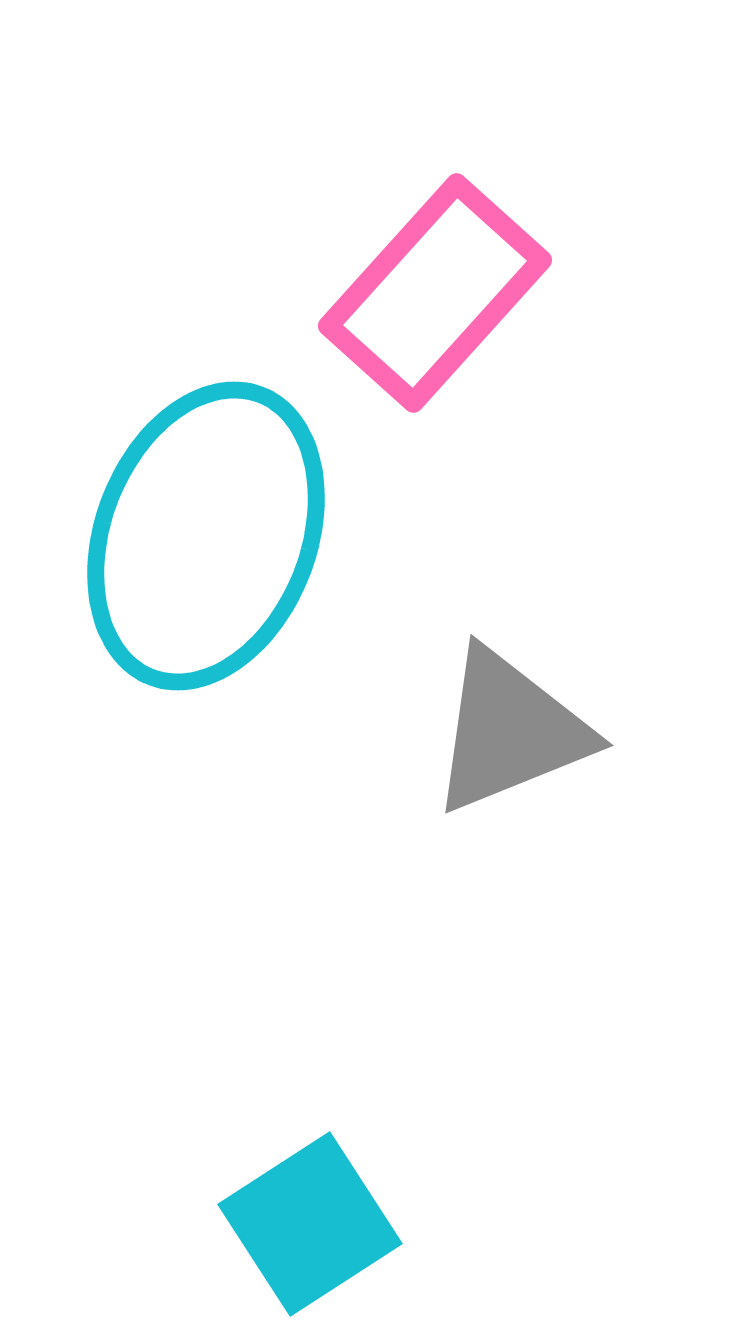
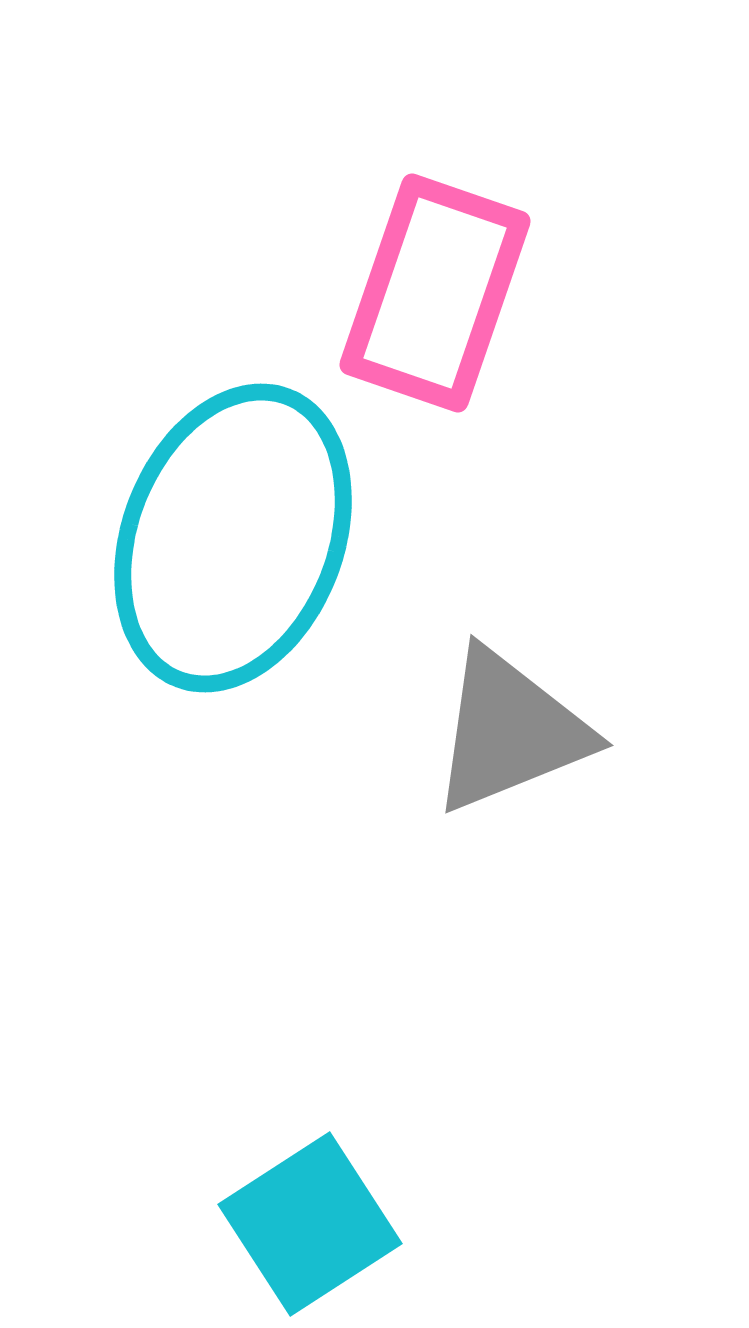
pink rectangle: rotated 23 degrees counterclockwise
cyan ellipse: moved 27 px right, 2 px down
